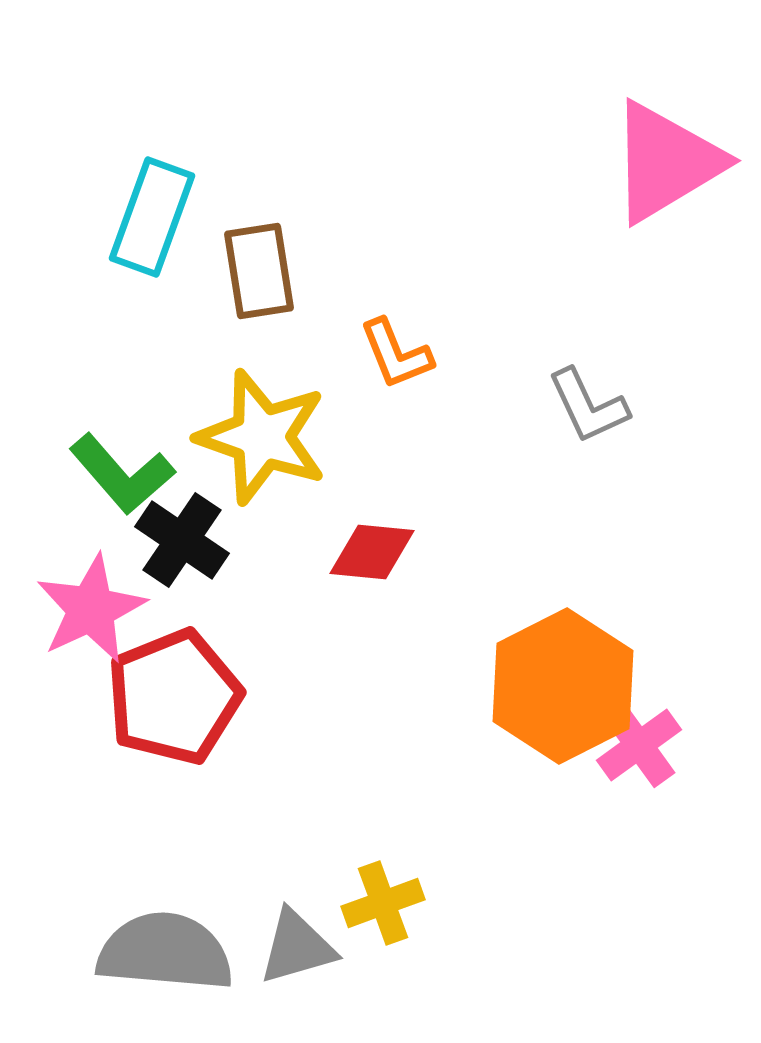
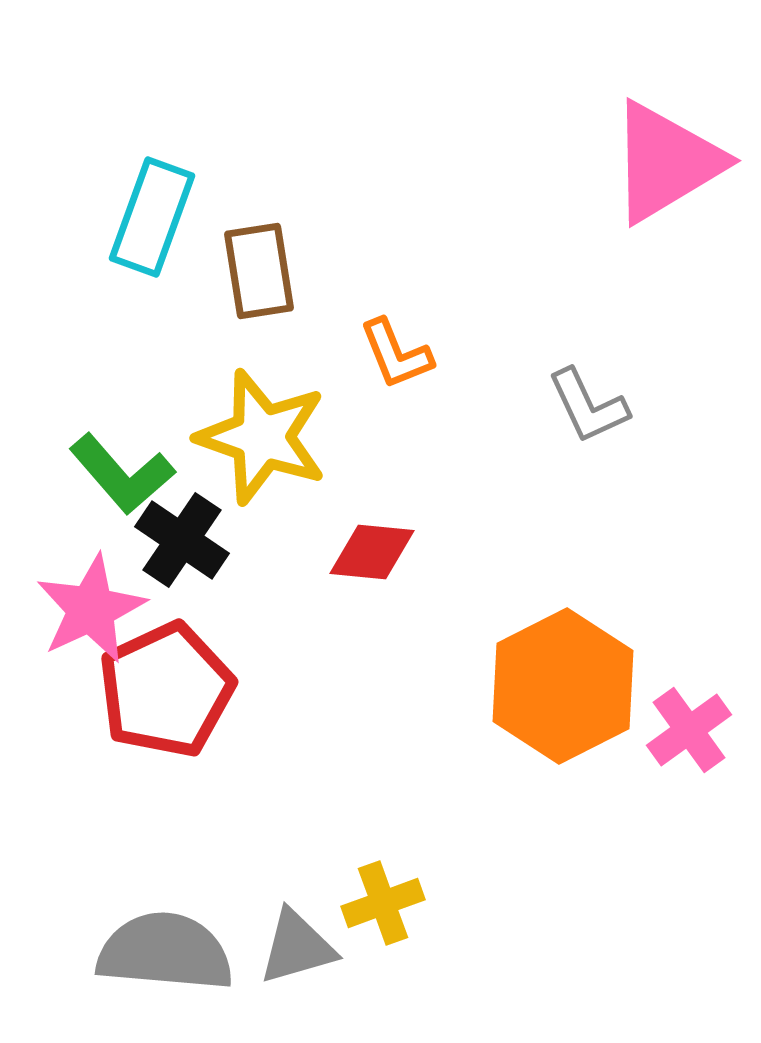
red pentagon: moved 8 px left, 7 px up; rotated 3 degrees counterclockwise
pink cross: moved 50 px right, 15 px up
